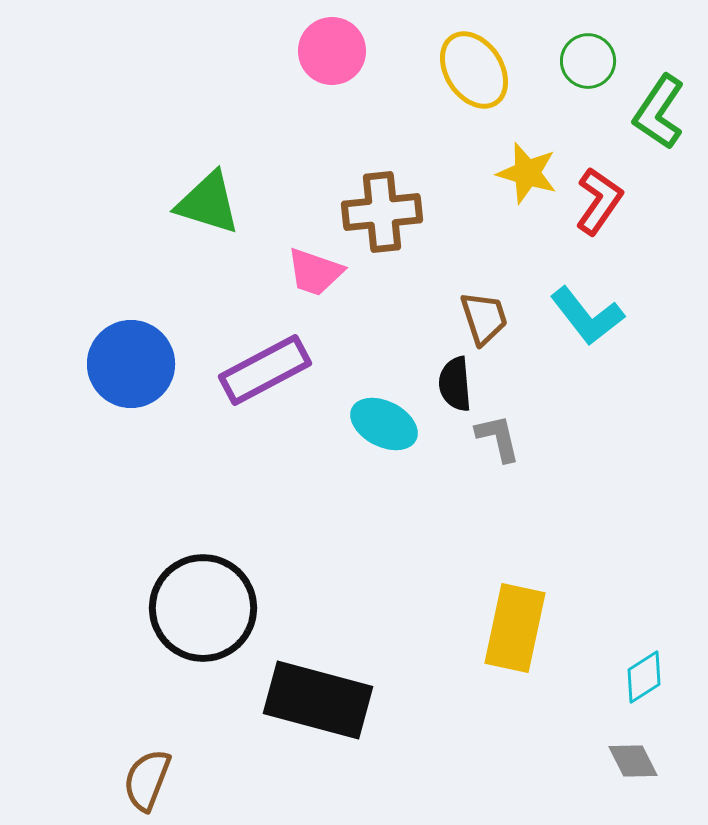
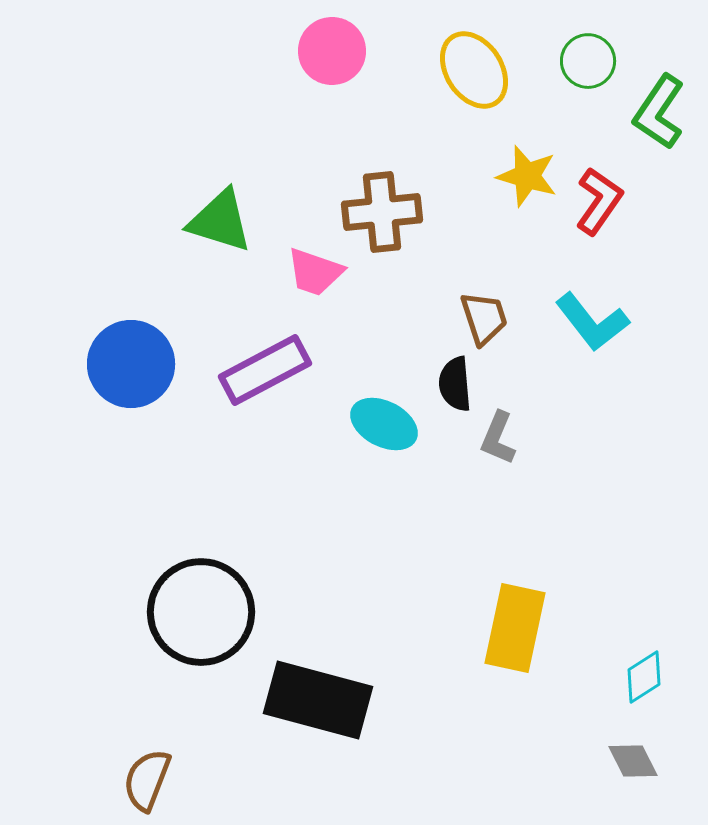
yellow star: moved 3 px down
green triangle: moved 12 px right, 18 px down
cyan L-shape: moved 5 px right, 6 px down
gray L-shape: rotated 144 degrees counterclockwise
black circle: moved 2 px left, 4 px down
